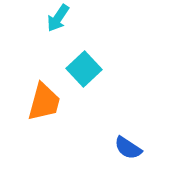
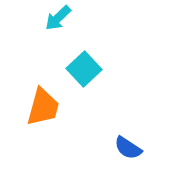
cyan arrow: rotated 12 degrees clockwise
orange trapezoid: moved 1 px left, 5 px down
